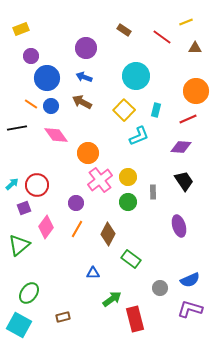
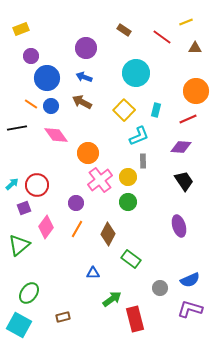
cyan circle at (136, 76): moved 3 px up
gray rectangle at (153, 192): moved 10 px left, 31 px up
